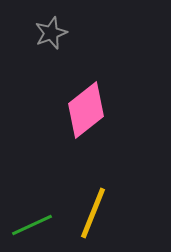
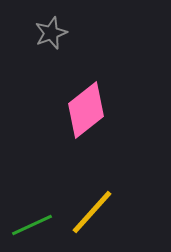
yellow line: moved 1 px left, 1 px up; rotated 20 degrees clockwise
